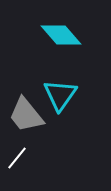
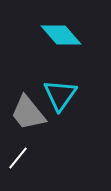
gray trapezoid: moved 2 px right, 2 px up
white line: moved 1 px right
